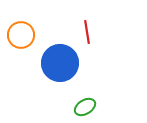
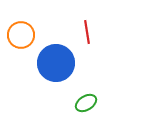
blue circle: moved 4 px left
green ellipse: moved 1 px right, 4 px up
